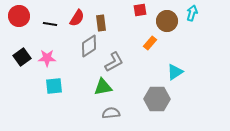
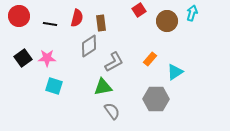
red square: moved 1 px left; rotated 24 degrees counterclockwise
red semicircle: rotated 18 degrees counterclockwise
orange rectangle: moved 16 px down
black square: moved 1 px right, 1 px down
cyan square: rotated 24 degrees clockwise
gray hexagon: moved 1 px left
gray semicircle: moved 1 px right, 2 px up; rotated 60 degrees clockwise
